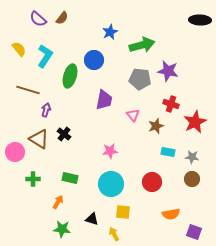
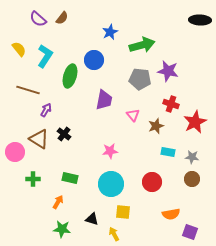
purple arrow: rotated 16 degrees clockwise
purple square: moved 4 px left
